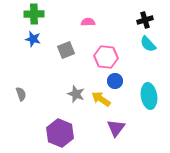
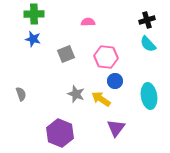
black cross: moved 2 px right
gray square: moved 4 px down
